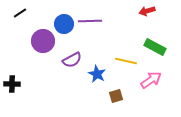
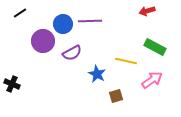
blue circle: moved 1 px left
purple semicircle: moved 7 px up
pink arrow: moved 1 px right
black cross: rotated 21 degrees clockwise
